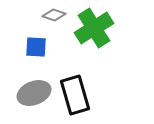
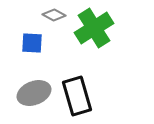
gray diamond: rotated 10 degrees clockwise
blue square: moved 4 px left, 4 px up
black rectangle: moved 2 px right, 1 px down
